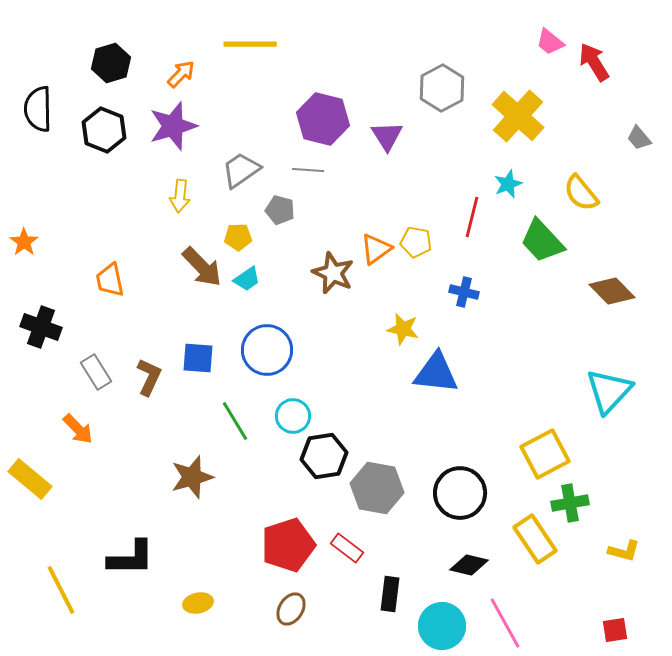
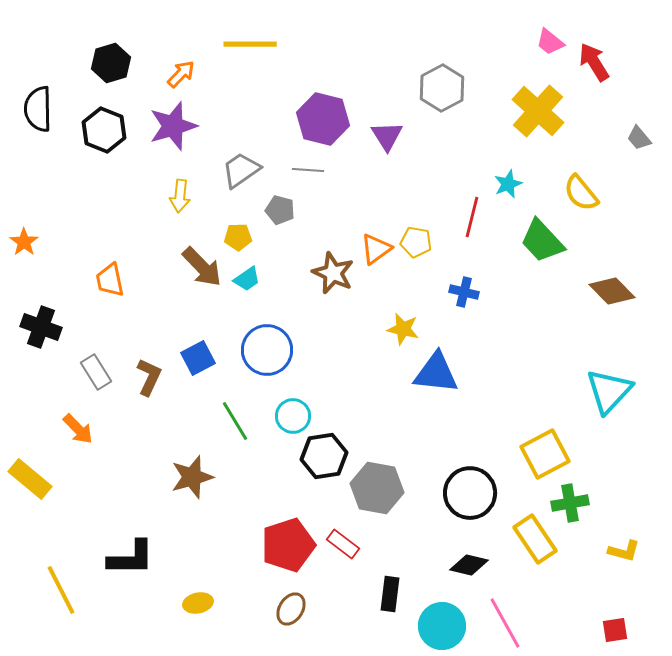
yellow cross at (518, 116): moved 20 px right, 5 px up
blue square at (198, 358): rotated 32 degrees counterclockwise
black circle at (460, 493): moved 10 px right
red rectangle at (347, 548): moved 4 px left, 4 px up
